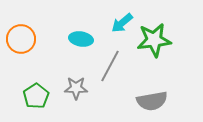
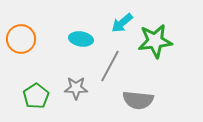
green star: moved 1 px right, 1 px down
gray semicircle: moved 14 px left, 1 px up; rotated 16 degrees clockwise
